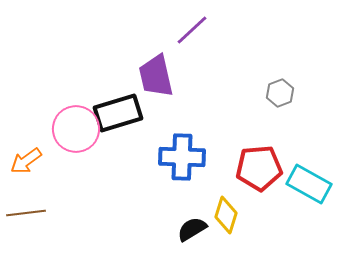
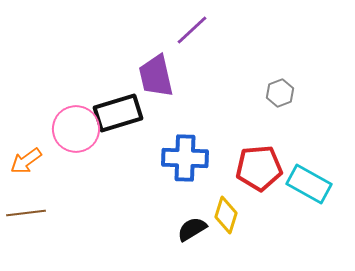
blue cross: moved 3 px right, 1 px down
